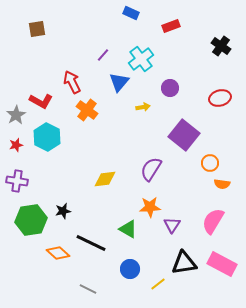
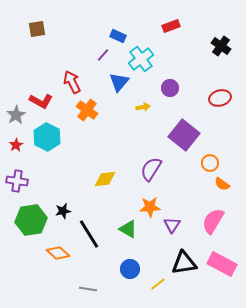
blue rectangle: moved 13 px left, 23 px down
red star: rotated 16 degrees counterclockwise
orange semicircle: rotated 28 degrees clockwise
black line: moved 2 px left, 9 px up; rotated 32 degrees clockwise
gray line: rotated 18 degrees counterclockwise
